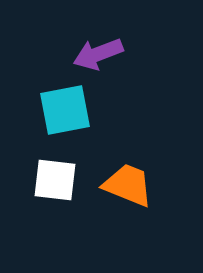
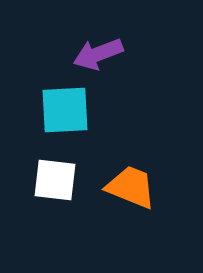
cyan square: rotated 8 degrees clockwise
orange trapezoid: moved 3 px right, 2 px down
